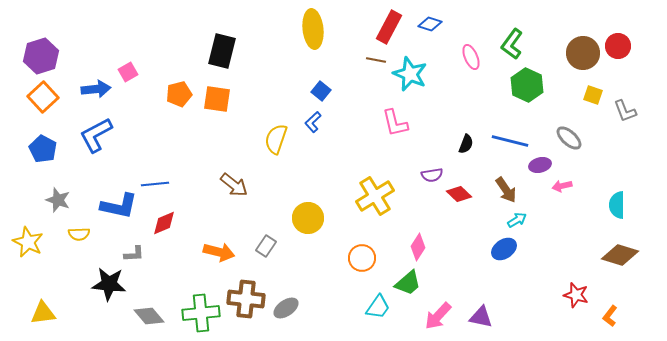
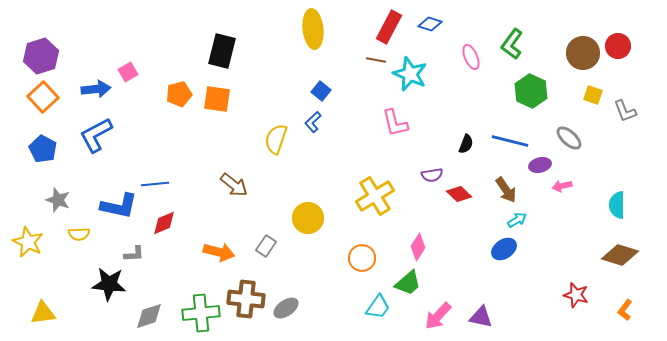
green hexagon at (527, 85): moved 4 px right, 6 px down
gray diamond at (149, 316): rotated 68 degrees counterclockwise
orange L-shape at (610, 316): moved 15 px right, 6 px up
